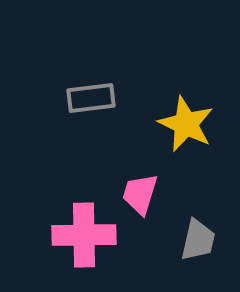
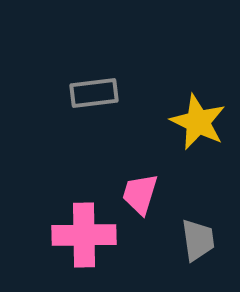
gray rectangle: moved 3 px right, 5 px up
yellow star: moved 12 px right, 2 px up
gray trapezoid: rotated 21 degrees counterclockwise
